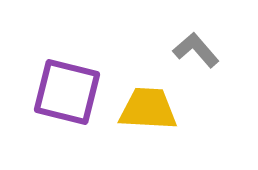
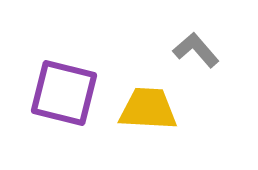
purple square: moved 3 px left, 1 px down
